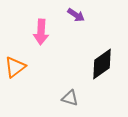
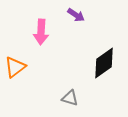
black diamond: moved 2 px right, 1 px up
